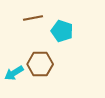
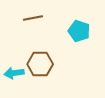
cyan pentagon: moved 17 px right
cyan arrow: rotated 24 degrees clockwise
